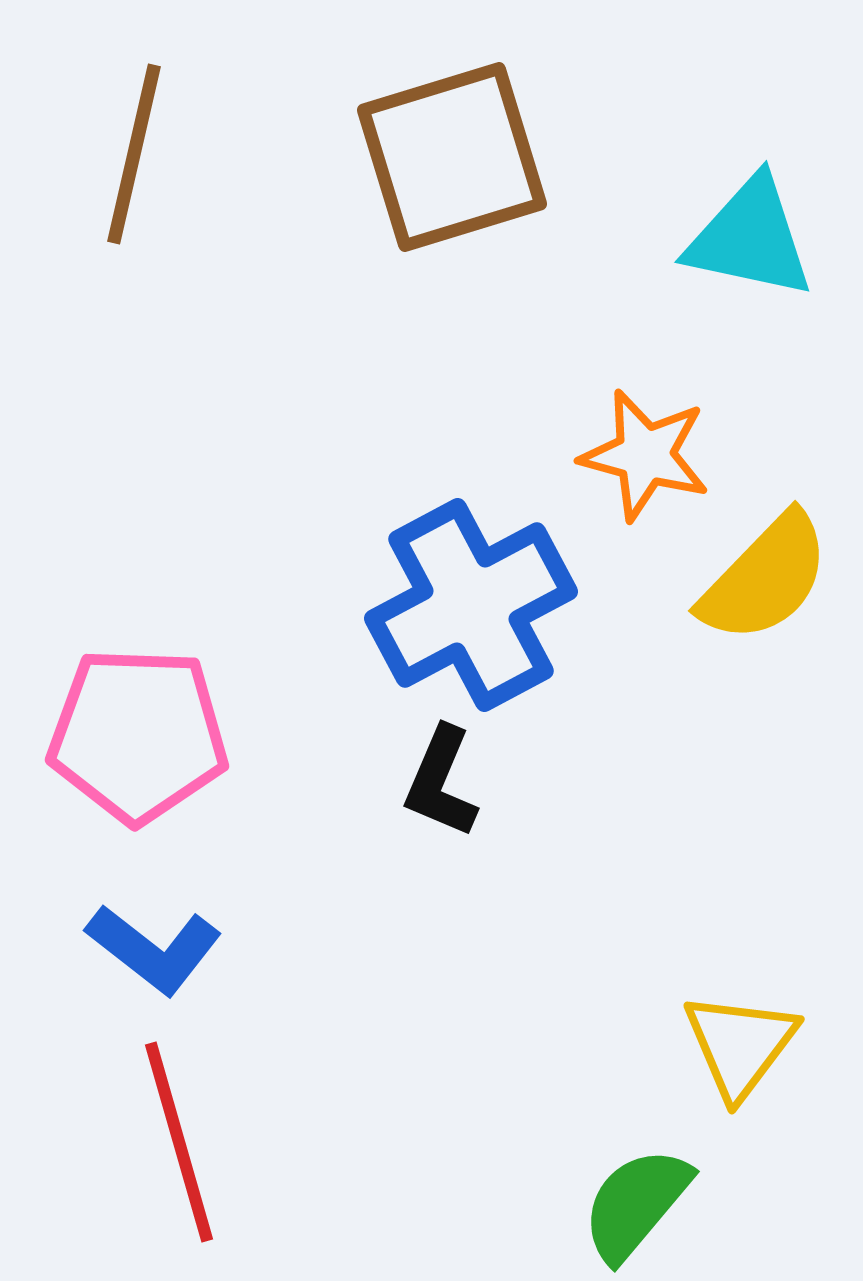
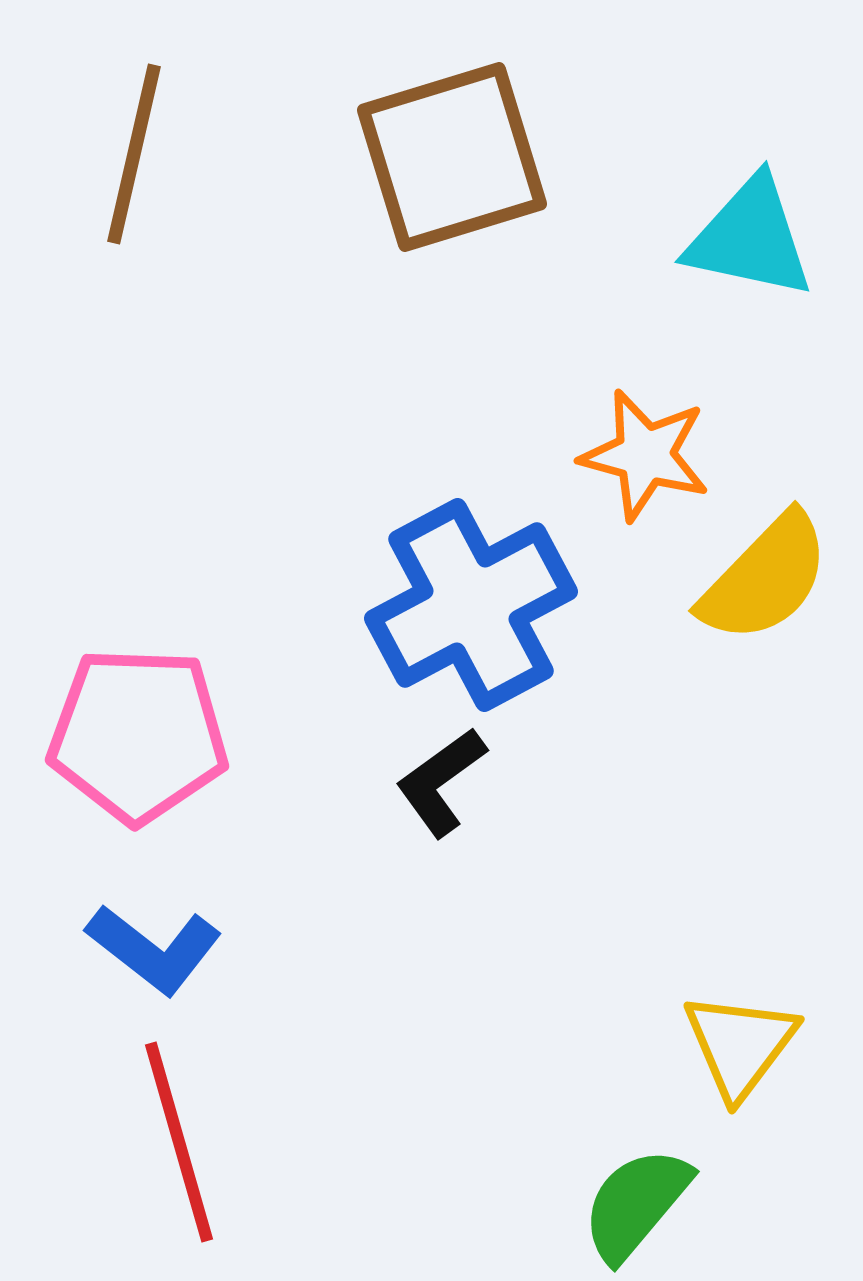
black L-shape: rotated 31 degrees clockwise
